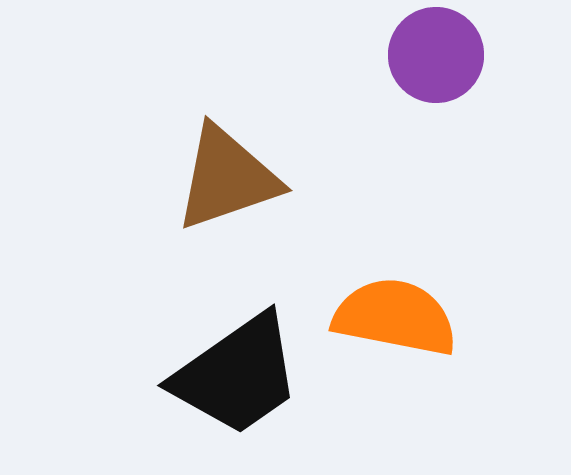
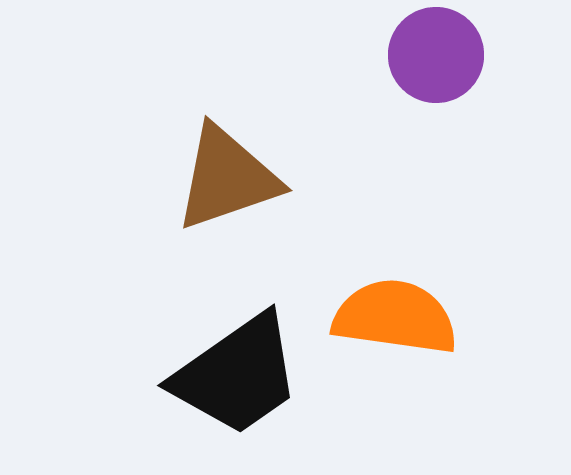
orange semicircle: rotated 3 degrees counterclockwise
